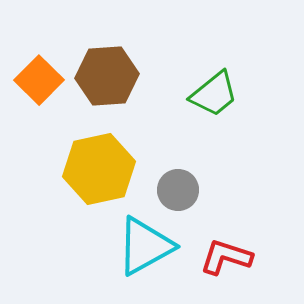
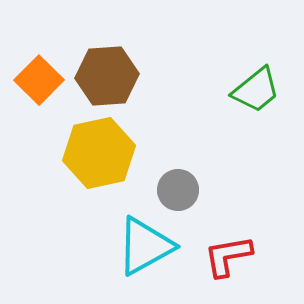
green trapezoid: moved 42 px right, 4 px up
yellow hexagon: moved 16 px up
red L-shape: moved 2 px right, 1 px up; rotated 28 degrees counterclockwise
